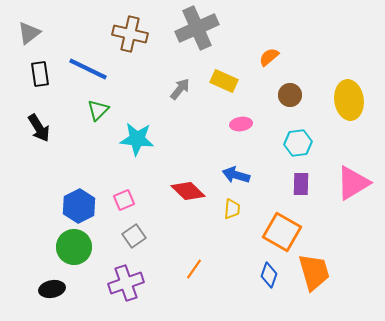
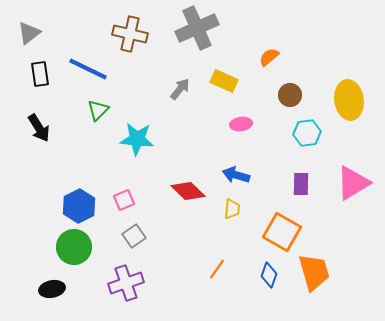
cyan hexagon: moved 9 px right, 10 px up
orange line: moved 23 px right
